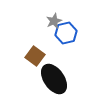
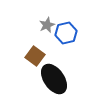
gray star: moved 7 px left, 4 px down
